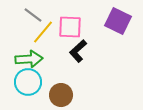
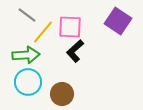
gray line: moved 6 px left
purple square: rotated 8 degrees clockwise
black L-shape: moved 3 px left
green arrow: moved 3 px left, 4 px up
brown circle: moved 1 px right, 1 px up
